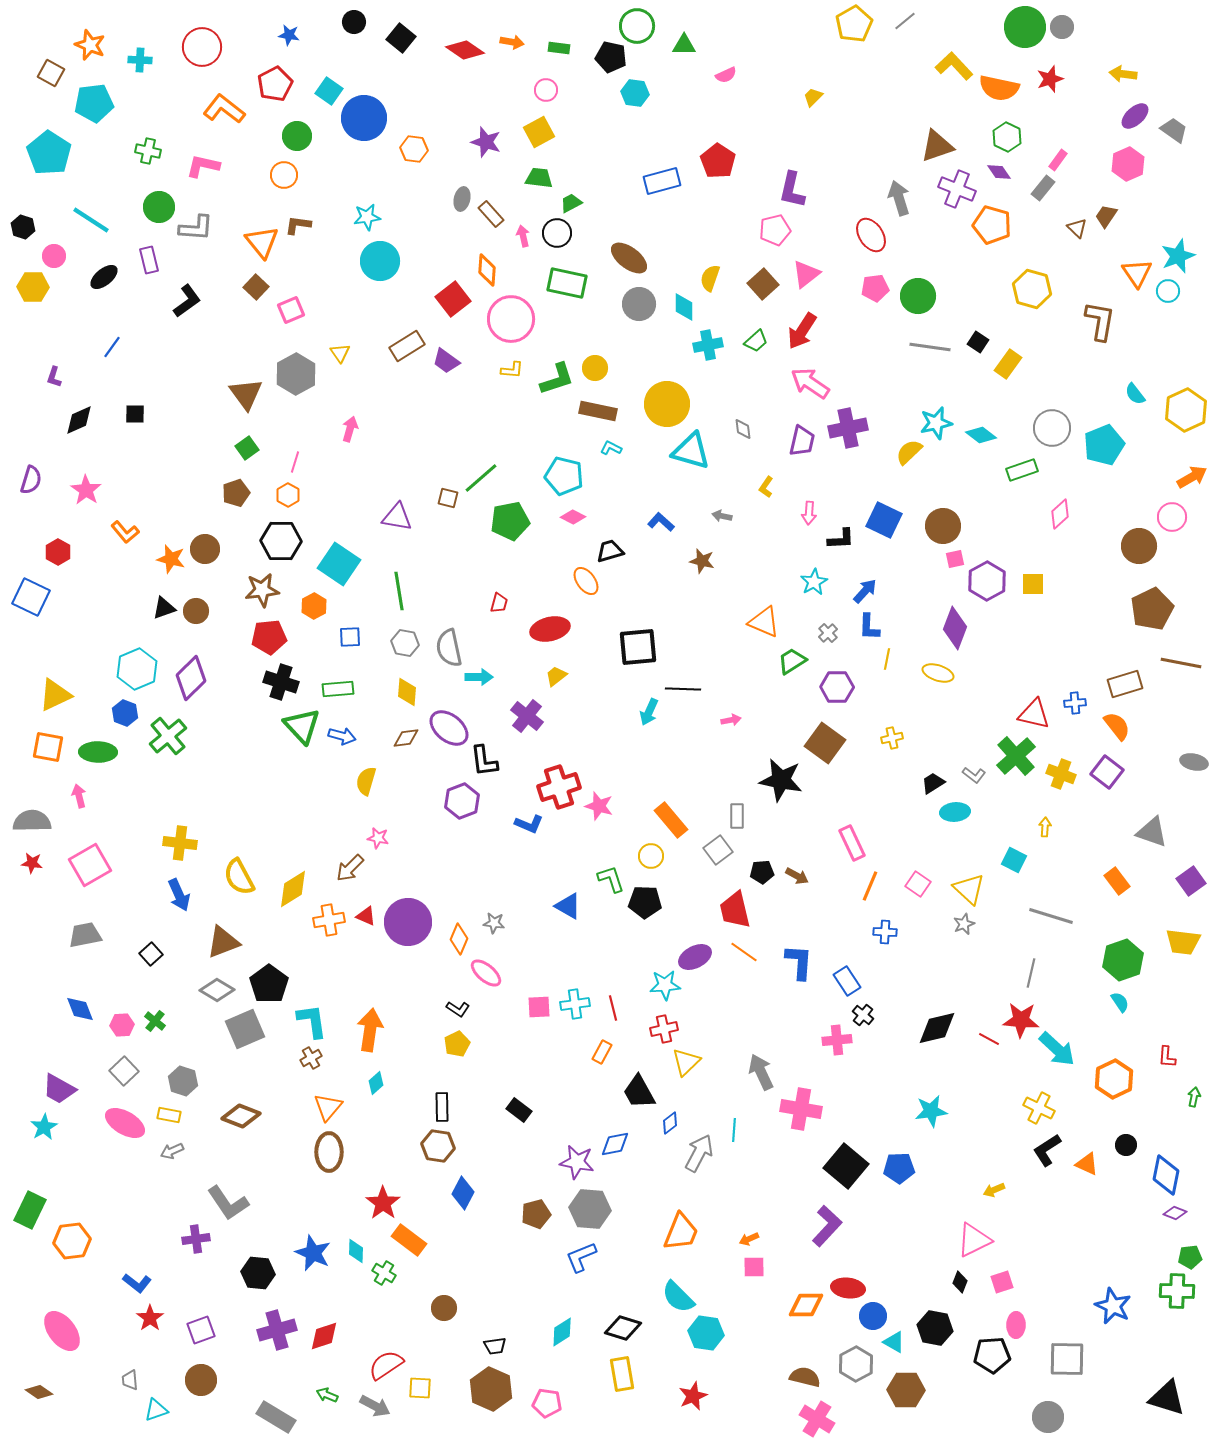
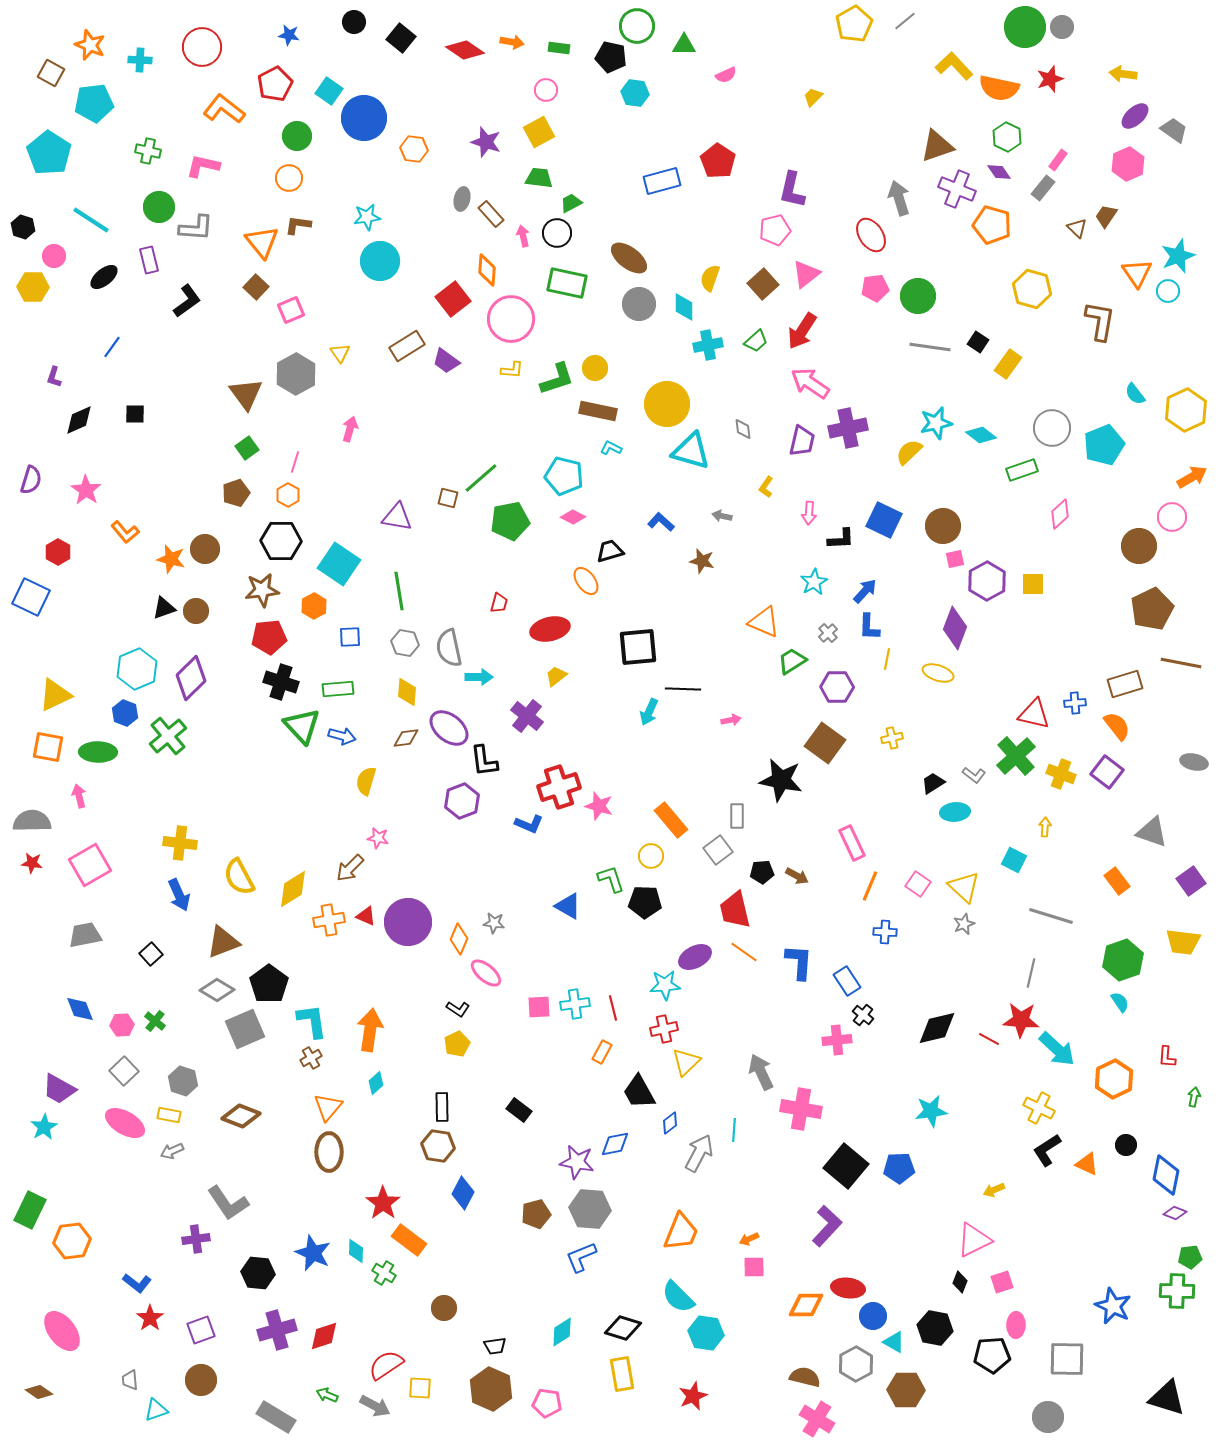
orange circle at (284, 175): moved 5 px right, 3 px down
yellow triangle at (969, 889): moved 5 px left, 2 px up
